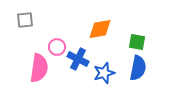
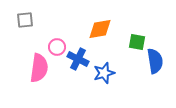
blue semicircle: moved 17 px right, 7 px up; rotated 20 degrees counterclockwise
